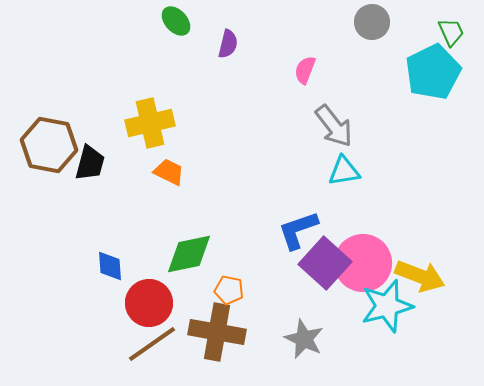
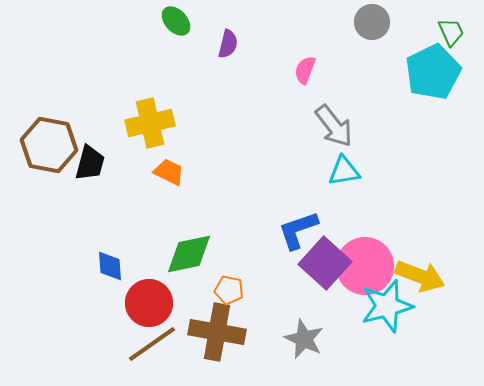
pink circle: moved 2 px right, 3 px down
